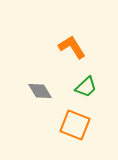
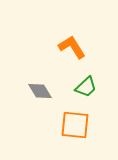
orange square: rotated 16 degrees counterclockwise
